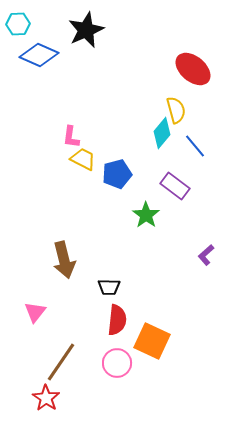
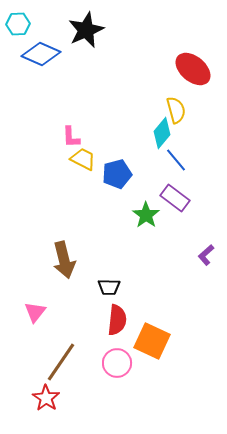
blue diamond: moved 2 px right, 1 px up
pink L-shape: rotated 10 degrees counterclockwise
blue line: moved 19 px left, 14 px down
purple rectangle: moved 12 px down
